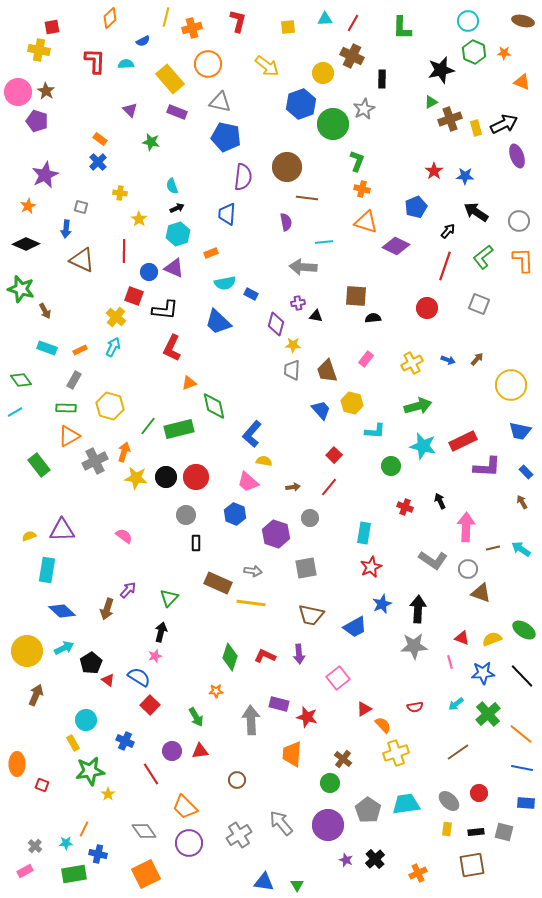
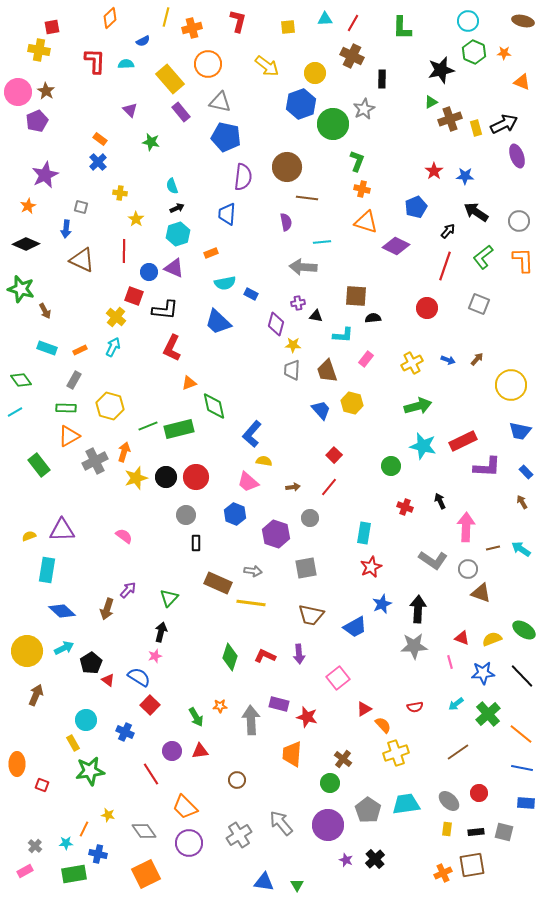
yellow circle at (323, 73): moved 8 px left
purple rectangle at (177, 112): moved 4 px right; rotated 30 degrees clockwise
purple pentagon at (37, 121): rotated 30 degrees clockwise
yellow star at (139, 219): moved 3 px left
cyan line at (324, 242): moved 2 px left
green line at (148, 426): rotated 30 degrees clockwise
cyan L-shape at (375, 431): moved 32 px left, 96 px up
yellow star at (136, 478): rotated 25 degrees counterclockwise
orange star at (216, 691): moved 4 px right, 15 px down
blue cross at (125, 741): moved 9 px up
yellow star at (108, 794): moved 21 px down; rotated 24 degrees counterclockwise
orange cross at (418, 873): moved 25 px right
